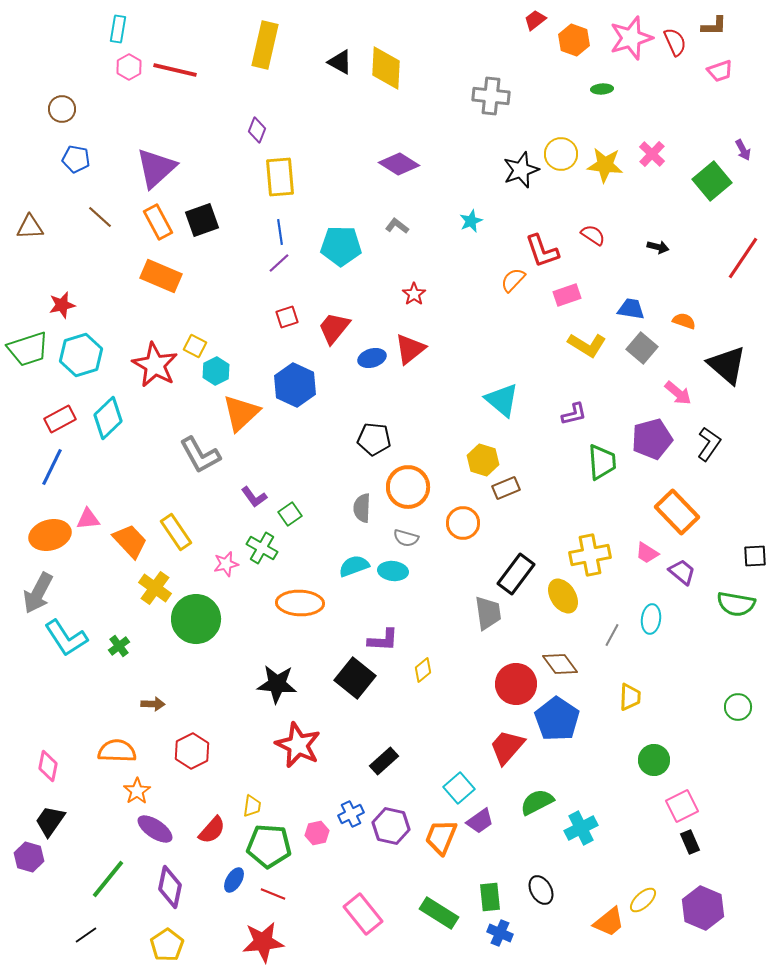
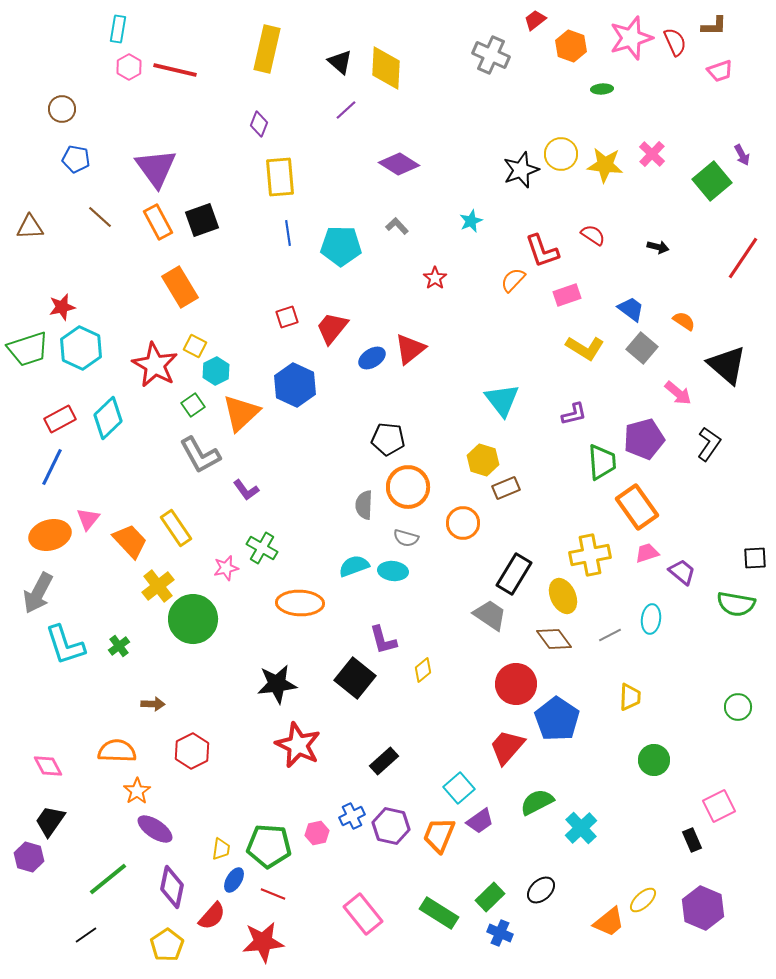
orange hexagon at (574, 40): moved 3 px left, 6 px down
yellow rectangle at (265, 45): moved 2 px right, 4 px down
black triangle at (340, 62): rotated 12 degrees clockwise
gray cross at (491, 96): moved 41 px up; rotated 18 degrees clockwise
purple diamond at (257, 130): moved 2 px right, 6 px up
purple arrow at (743, 150): moved 1 px left, 5 px down
purple triangle at (156, 168): rotated 24 degrees counterclockwise
gray L-shape at (397, 226): rotated 10 degrees clockwise
blue line at (280, 232): moved 8 px right, 1 px down
purple line at (279, 263): moved 67 px right, 153 px up
orange rectangle at (161, 276): moved 19 px right, 11 px down; rotated 36 degrees clockwise
red star at (414, 294): moved 21 px right, 16 px up
red star at (62, 305): moved 2 px down
blue trapezoid at (631, 309): rotated 28 degrees clockwise
orange semicircle at (684, 321): rotated 15 degrees clockwise
red trapezoid at (334, 328): moved 2 px left
yellow L-shape at (587, 345): moved 2 px left, 3 px down
cyan hexagon at (81, 355): moved 7 px up; rotated 18 degrees counterclockwise
blue ellipse at (372, 358): rotated 16 degrees counterclockwise
cyan triangle at (502, 400): rotated 12 degrees clockwise
black pentagon at (374, 439): moved 14 px right
purple pentagon at (652, 439): moved 8 px left
purple L-shape at (254, 497): moved 8 px left, 7 px up
gray semicircle at (362, 508): moved 2 px right, 3 px up
orange rectangle at (677, 512): moved 40 px left, 5 px up; rotated 9 degrees clockwise
green square at (290, 514): moved 97 px left, 109 px up
pink triangle at (88, 519): rotated 45 degrees counterclockwise
yellow rectangle at (176, 532): moved 4 px up
pink trapezoid at (647, 553): rotated 130 degrees clockwise
black square at (755, 556): moved 2 px down
pink star at (226, 564): moved 4 px down
black rectangle at (516, 574): moved 2 px left; rotated 6 degrees counterclockwise
yellow cross at (155, 588): moved 3 px right, 2 px up; rotated 16 degrees clockwise
yellow ellipse at (563, 596): rotated 8 degrees clockwise
gray trapezoid at (488, 613): moved 2 px right, 2 px down; rotated 48 degrees counterclockwise
green circle at (196, 619): moved 3 px left
gray line at (612, 635): moved 2 px left; rotated 35 degrees clockwise
cyan L-shape at (66, 638): moved 1 px left, 7 px down; rotated 15 degrees clockwise
purple L-shape at (383, 640): rotated 72 degrees clockwise
brown diamond at (560, 664): moved 6 px left, 25 px up
black star at (277, 684): rotated 12 degrees counterclockwise
pink diamond at (48, 766): rotated 40 degrees counterclockwise
yellow trapezoid at (252, 806): moved 31 px left, 43 px down
pink square at (682, 806): moved 37 px right
blue cross at (351, 814): moved 1 px right, 2 px down
cyan cross at (581, 828): rotated 16 degrees counterclockwise
red semicircle at (212, 830): moved 86 px down
orange trapezoid at (441, 837): moved 2 px left, 2 px up
black rectangle at (690, 842): moved 2 px right, 2 px up
green line at (108, 879): rotated 12 degrees clockwise
purple diamond at (170, 887): moved 2 px right
black ellipse at (541, 890): rotated 76 degrees clockwise
green rectangle at (490, 897): rotated 52 degrees clockwise
